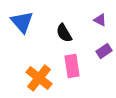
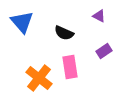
purple triangle: moved 1 px left, 4 px up
black semicircle: rotated 36 degrees counterclockwise
pink rectangle: moved 2 px left, 1 px down
